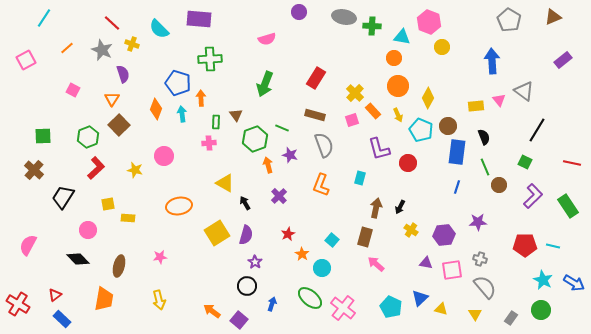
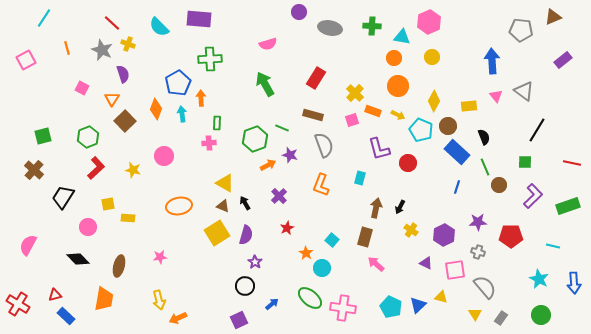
gray ellipse at (344, 17): moved 14 px left, 11 px down
gray pentagon at (509, 20): moved 12 px right, 10 px down; rotated 25 degrees counterclockwise
pink hexagon at (429, 22): rotated 15 degrees clockwise
cyan semicircle at (159, 29): moved 2 px up
pink semicircle at (267, 39): moved 1 px right, 5 px down
yellow cross at (132, 44): moved 4 px left
yellow circle at (442, 47): moved 10 px left, 10 px down
orange line at (67, 48): rotated 64 degrees counterclockwise
blue pentagon at (178, 83): rotated 25 degrees clockwise
green arrow at (265, 84): rotated 130 degrees clockwise
pink square at (73, 90): moved 9 px right, 2 px up
yellow diamond at (428, 98): moved 6 px right, 3 px down
pink triangle at (499, 100): moved 3 px left, 4 px up
yellow rectangle at (476, 106): moved 7 px left
orange rectangle at (373, 111): rotated 28 degrees counterclockwise
brown triangle at (236, 115): moved 13 px left, 91 px down; rotated 32 degrees counterclockwise
brown rectangle at (315, 115): moved 2 px left
yellow arrow at (398, 115): rotated 40 degrees counterclockwise
green rectangle at (216, 122): moved 1 px right, 1 px down
brown square at (119, 125): moved 6 px right, 4 px up
green square at (43, 136): rotated 12 degrees counterclockwise
blue rectangle at (457, 152): rotated 55 degrees counterclockwise
green square at (525, 162): rotated 24 degrees counterclockwise
orange arrow at (268, 165): rotated 77 degrees clockwise
yellow star at (135, 170): moved 2 px left
green rectangle at (568, 206): rotated 75 degrees counterclockwise
pink circle at (88, 230): moved 3 px up
red star at (288, 234): moved 1 px left, 6 px up
purple hexagon at (444, 235): rotated 20 degrees counterclockwise
red pentagon at (525, 245): moved 14 px left, 9 px up
orange star at (302, 254): moved 4 px right, 1 px up
gray cross at (480, 259): moved 2 px left, 7 px up
purple triangle at (426, 263): rotated 16 degrees clockwise
pink square at (452, 270): moved 3 px right
cyan star at (543, 280): moved 4 px left, 1 px up
blue arrow at (574, 283): rotated 55 degrees clockwise
black circle at (247, 286): moved 2 px left
red triangle at (55, 295): rotated 24 degrees clockwise
blue triangle at (420, 298): moved 2 px left, 7 px down
blue arrow at (272, 304): rotated 32 degrees clockwise
pink cross at (343, 308): rotated 30 degrees counterclockwise
yellow triangle at (441, 309): moved 12 px up
green circle at (541, 310): moved 5 px down
orange arrow at (212, 311): moved 34 px left, 7 px down; rotated 60 degrees counterclockwise
gray rectangle at (511, 318): moved 10 px left
blue rectangle at (62, 319): moved 4 px right, 3 px up
purple square at (239, 320): rotated 24 degrees clockwise
